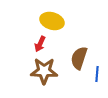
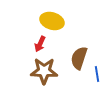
blue line: rotated 14 degrees counterclockwise
